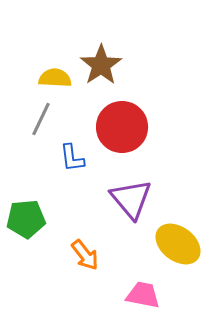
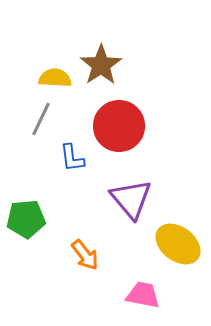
red circle: moved 3 px left, 1 px up
